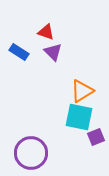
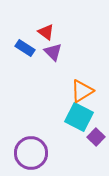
red triangle: rotated 18 degrees clockwise
blue rectangle: moved 6 px right, 4 px up
cyan square: rotated 16 degrees clockwise
purple square: rotated 24 degrees counterclockwise
